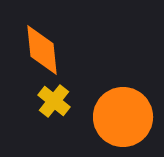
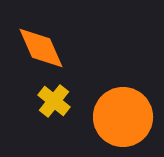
orange diamond: moved 1 px left, 2 px up; rotated 18 degrees counterclockwise
